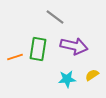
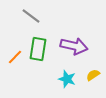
gray line: moved 24 px left, 1 px up
orange line: rotated 28 degrees counterclockwise
yellow semicircle: moved 1 px right
cyan star: rotated 24 degrees clockwise
